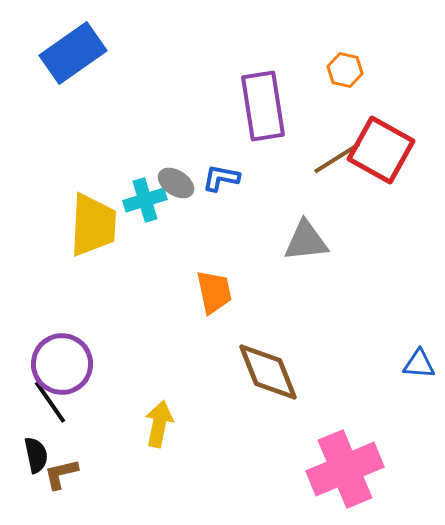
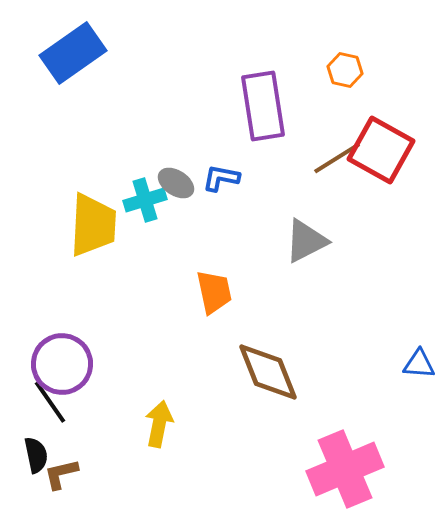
gray triangle: rotated 21 degrees counterclockwise
